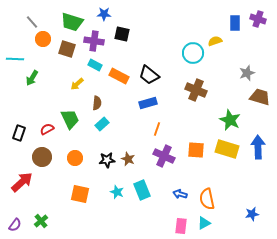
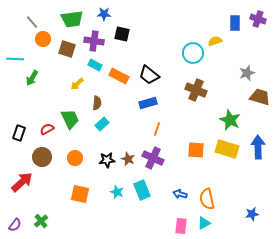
green trapezoid at (72, 22): moved 3 px up; rotated 25 degrees counterclockwise
purple cross at (164, 156): moved 11 px left, 2 px down
